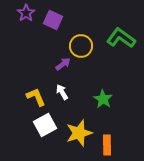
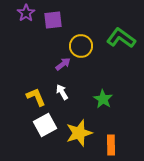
purple square: rotated 30 degrees counterclockwise
orange rectangle: moved 4 px right
